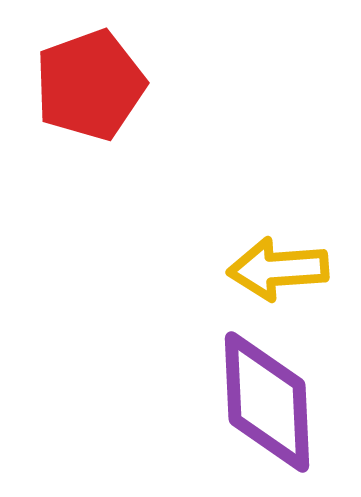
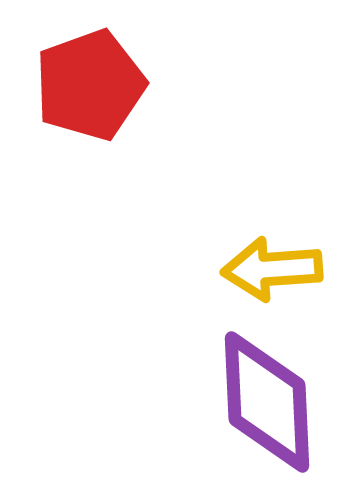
yellow arrow: moved 6 px left
